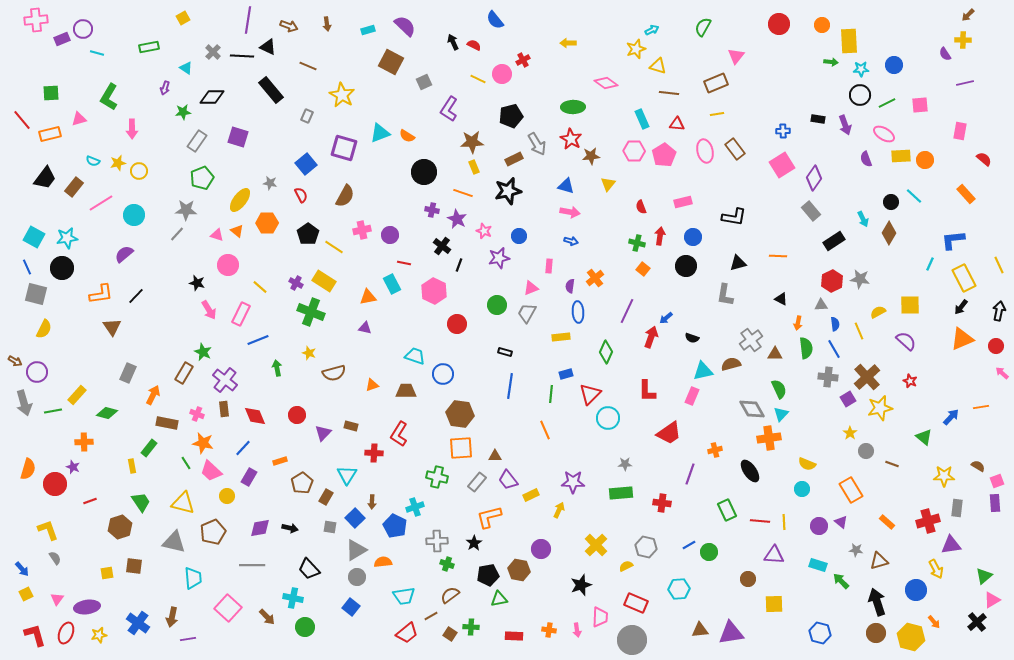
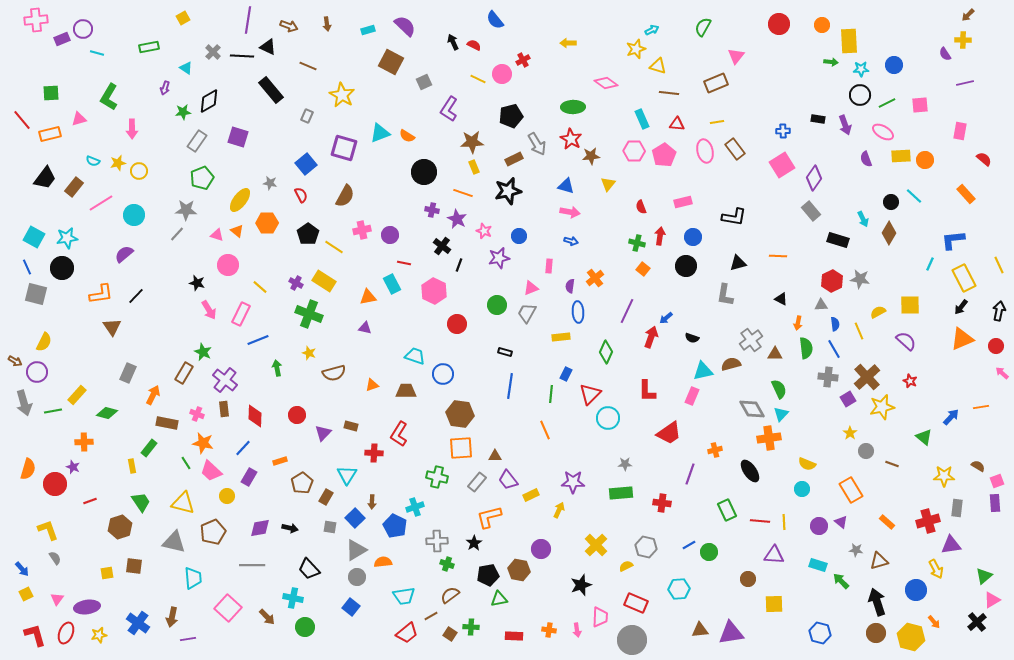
black diamond at (212, 97): moved 3 px left, 4 px down; rotated 30 degrees counterclockwise
yellow line at (717, 114): moved 8 px down
pink ellipse at (884, 134): moved 1 px left, 2 px up
black rectangle at (834, 241): moved 4 px right, 1 px up; rotated 50 degrees clockwise
green cross at (311, 312): moved 2 px left, 2 px down
yellow semicircle at (44, 329): moved 13 px down
blue rectangle at (566, 374): rotated 48 degrees counterclockwise
yellow star at (880, 408): moved 2 px right, 1 px up
red diamond at (255, 416): rotated 25 degrees clockwise
